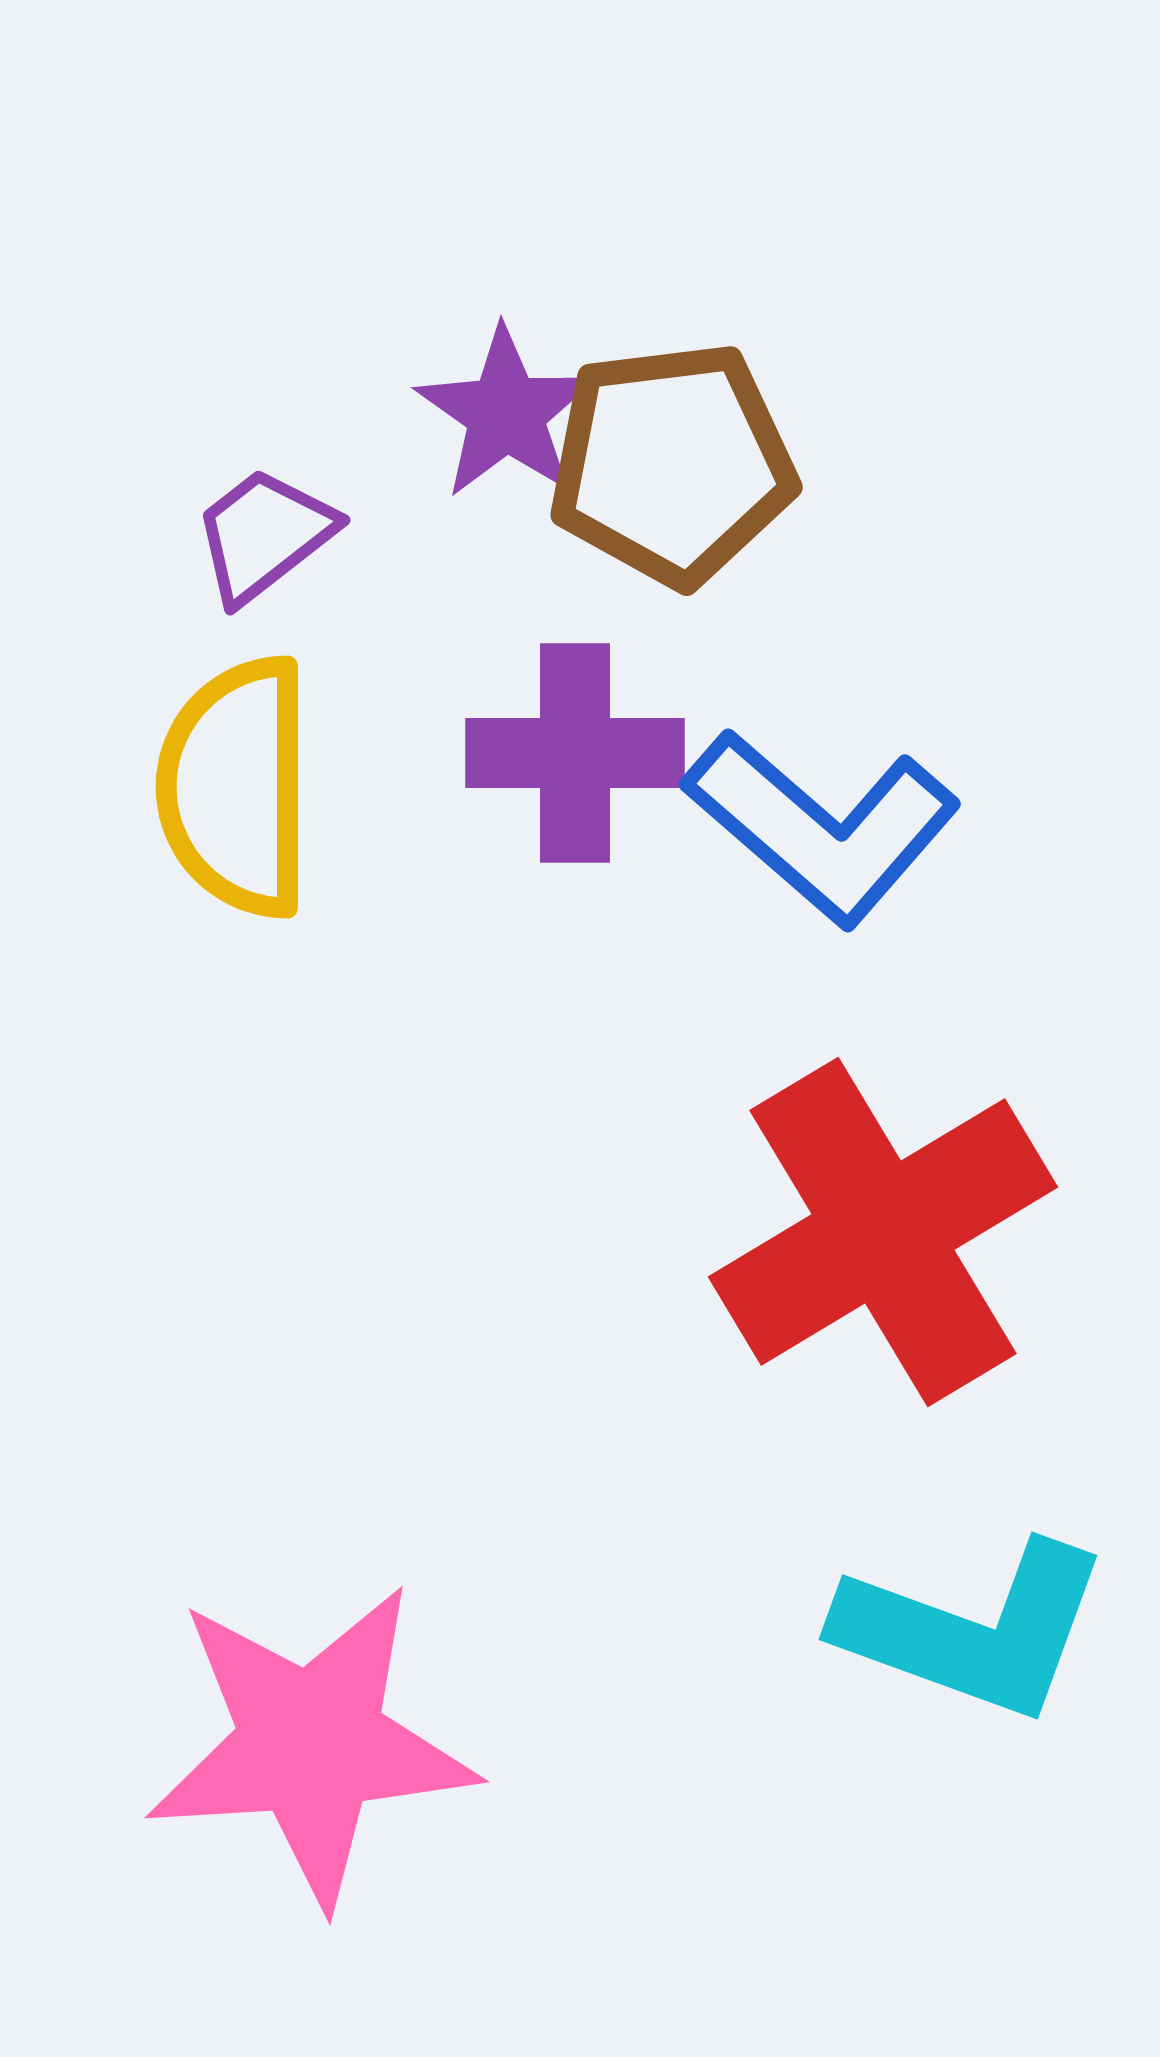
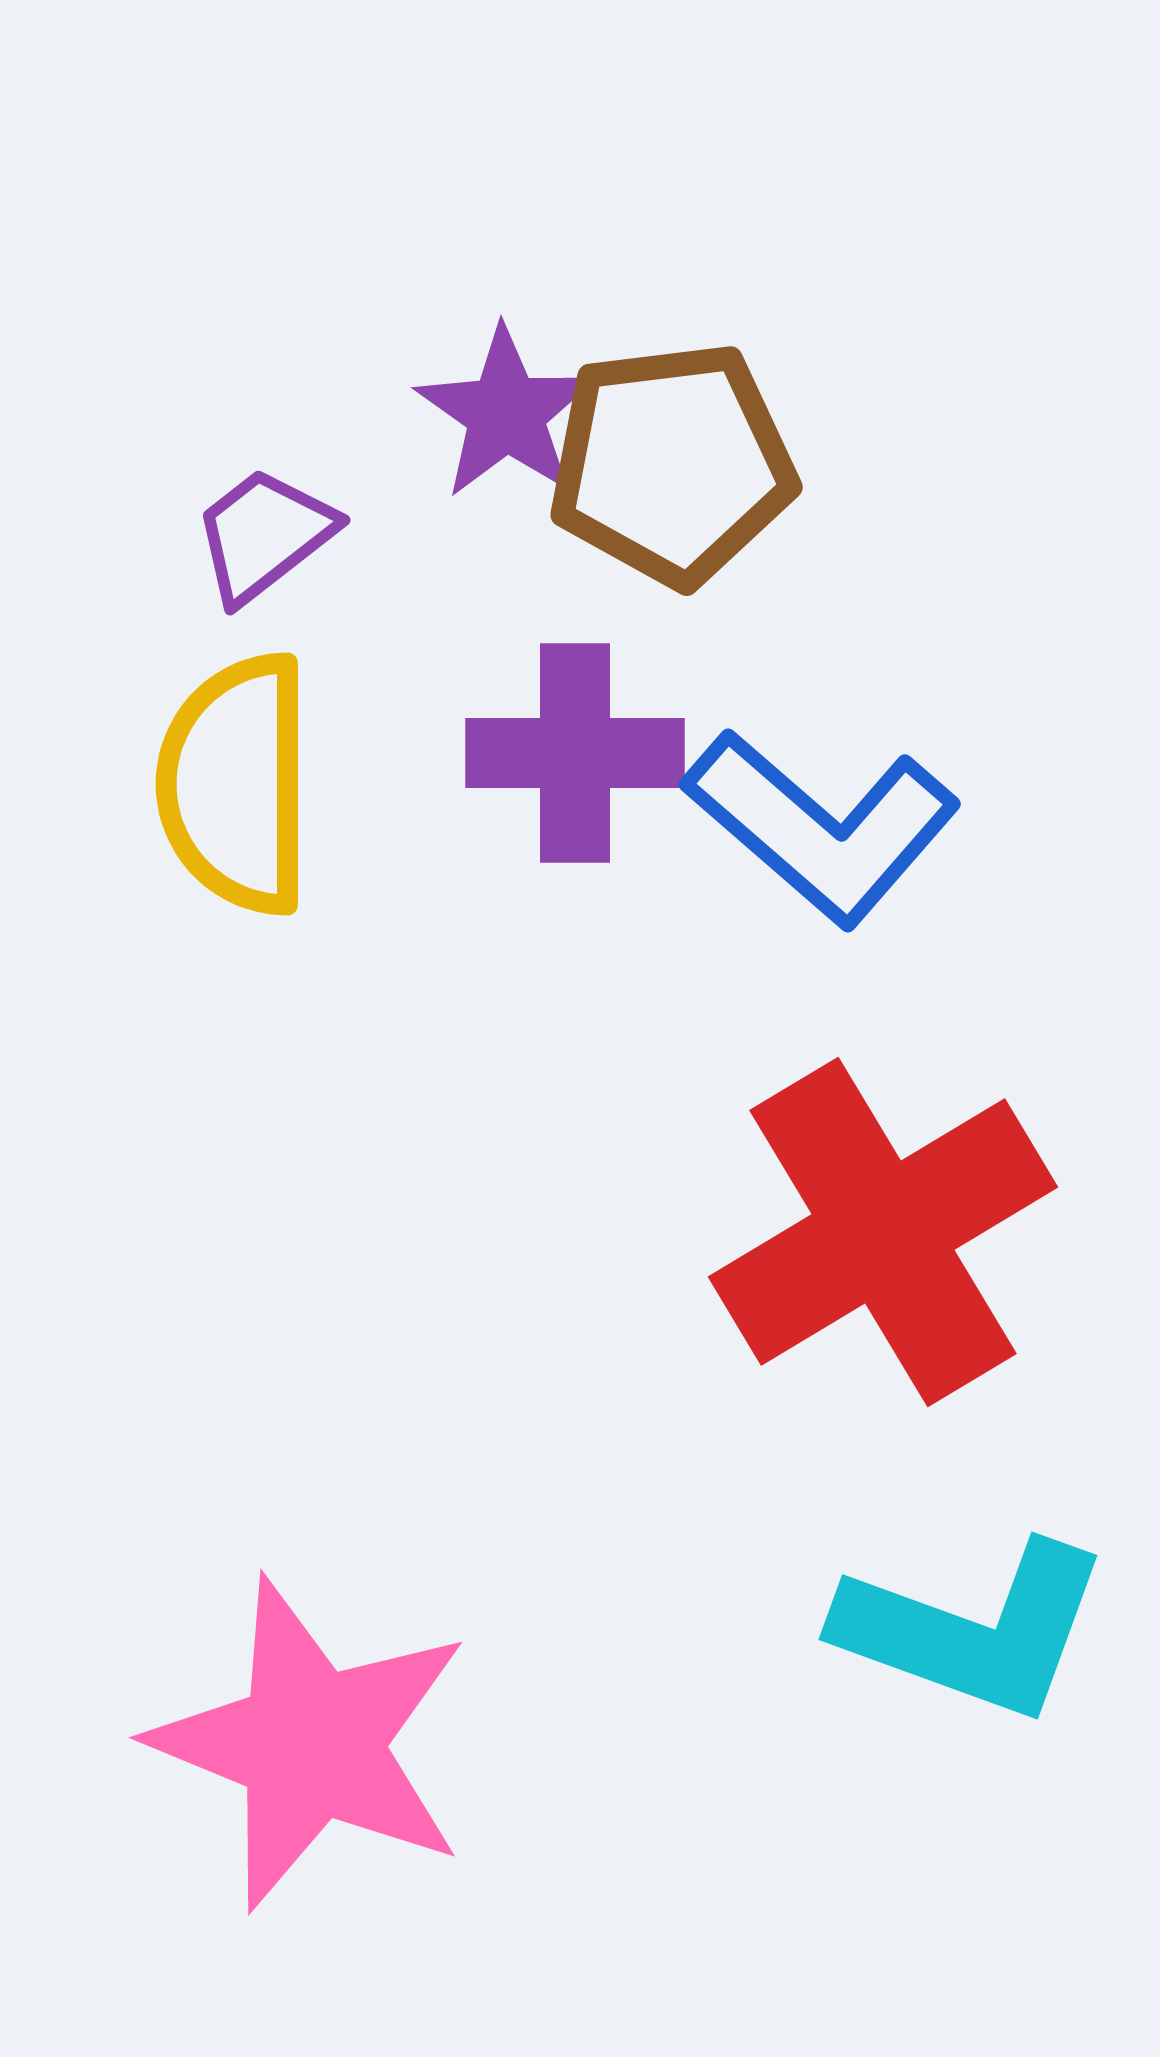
yellow semicircle: moved 3 px up
pink star: rotated 26 degrees clockwise
